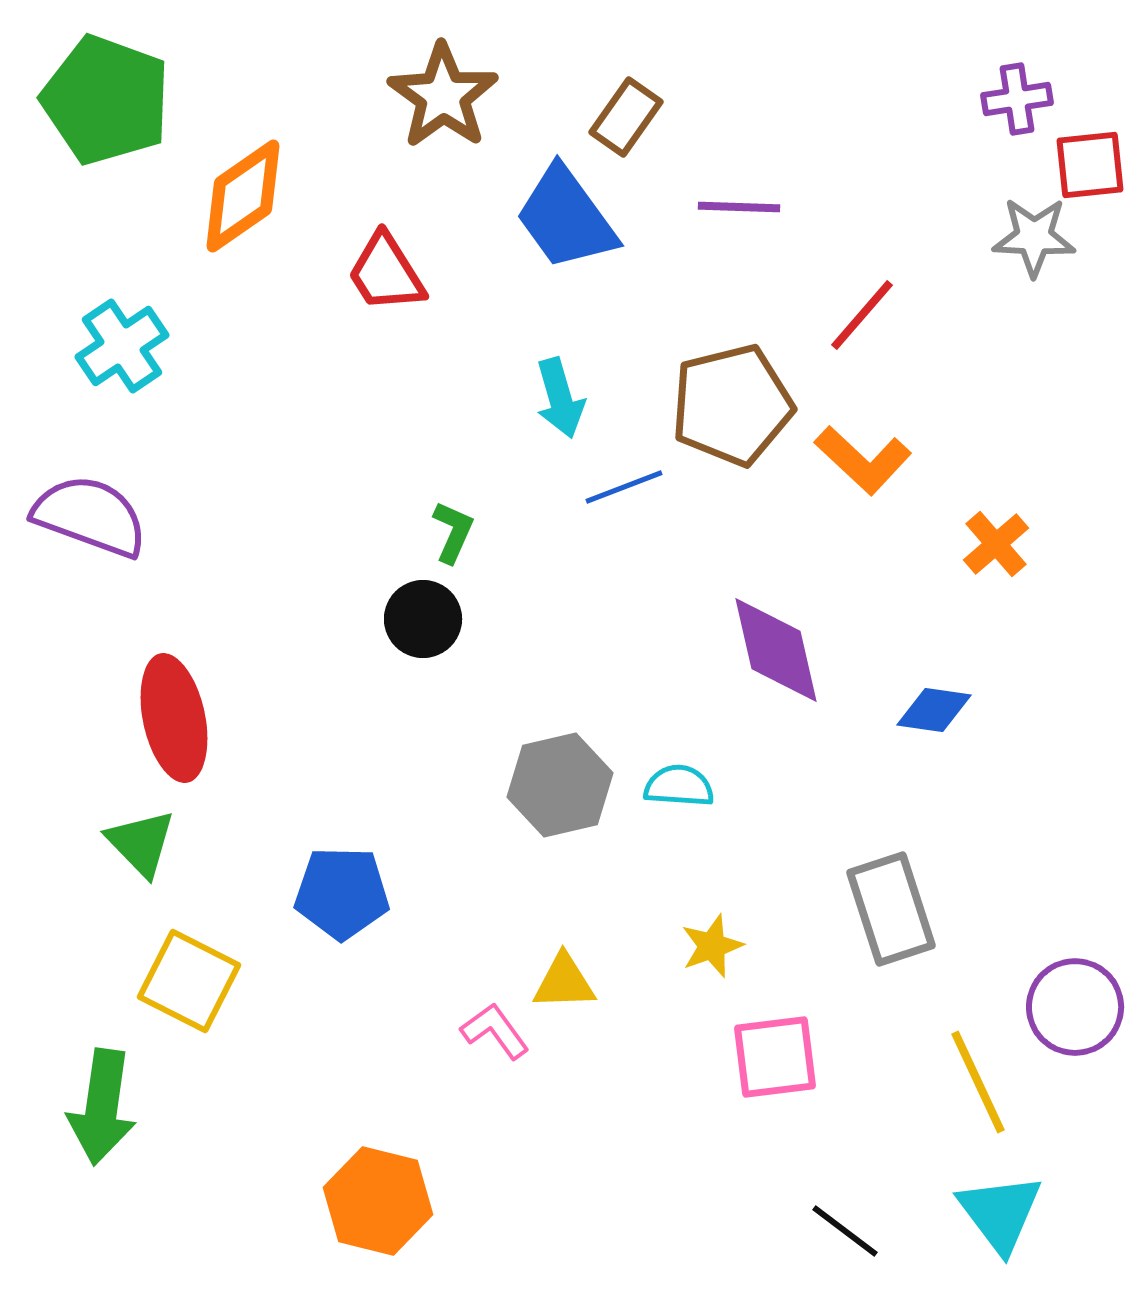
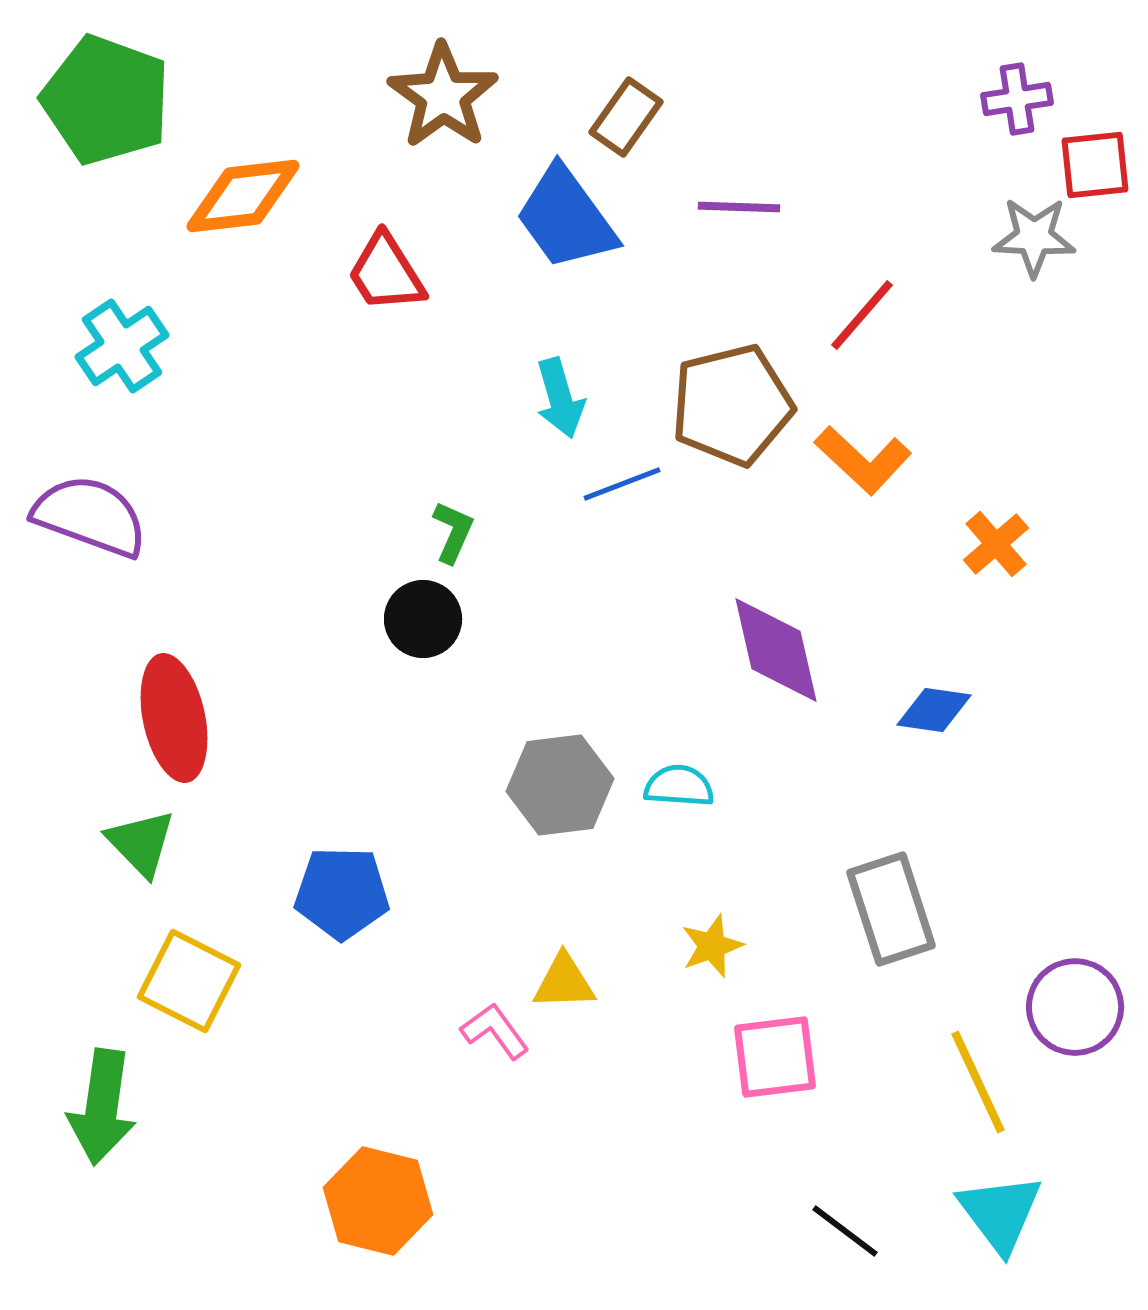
red square: moved 5 px right
orange diamond: rotated 28 degrees clockwise
blue line: moved 2 px left, 3 px up
gray hexagon: rotated 6 degrees clockwise
